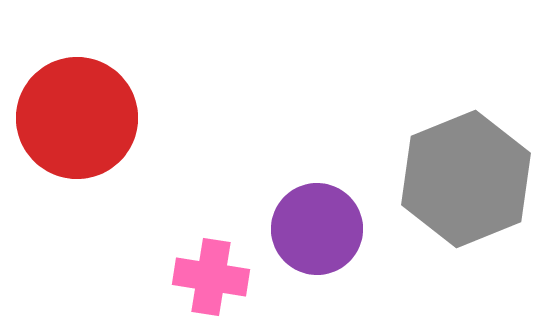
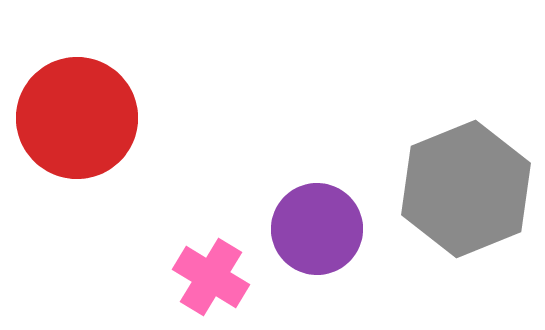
gray hexagon: moved 10 px down
pink cross: rotated 22 degrees clockwise
